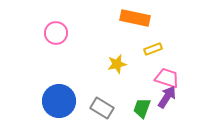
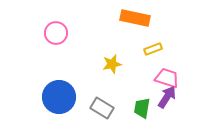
yellow star: moved 5 px left
blue circle: moved 4 px up
green trapezoid: rotated 10 degrees counterclockwise
